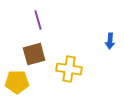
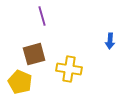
purple line: moved 4 px right, 4 px up
yellow pentagon: moved 3 px right; rotated 25 degrees clockwise
